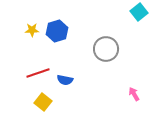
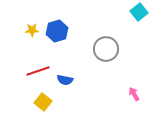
red line: moved 2 px up
